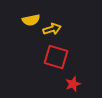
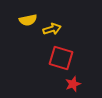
yellow semicircle: moved 3 px left
red square: moved 5 px right, 1 px down
